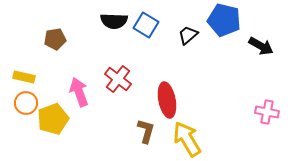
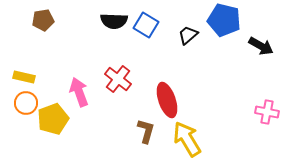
brown pentagon: moved 12 px left, 19 px up
red ellipse: rotated 8 degrees counterclockwise
